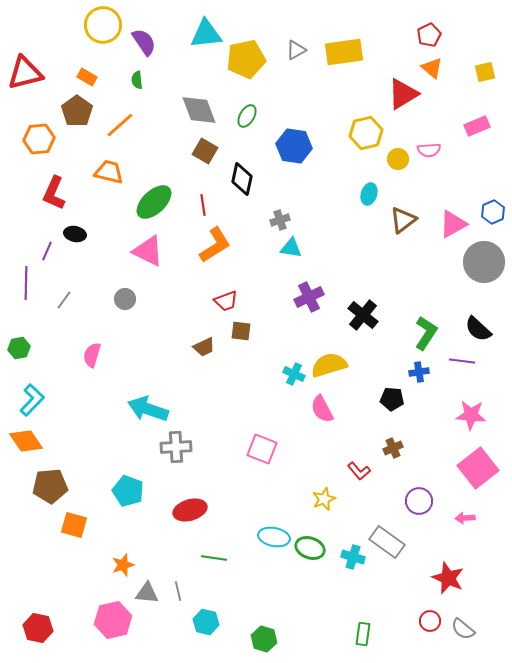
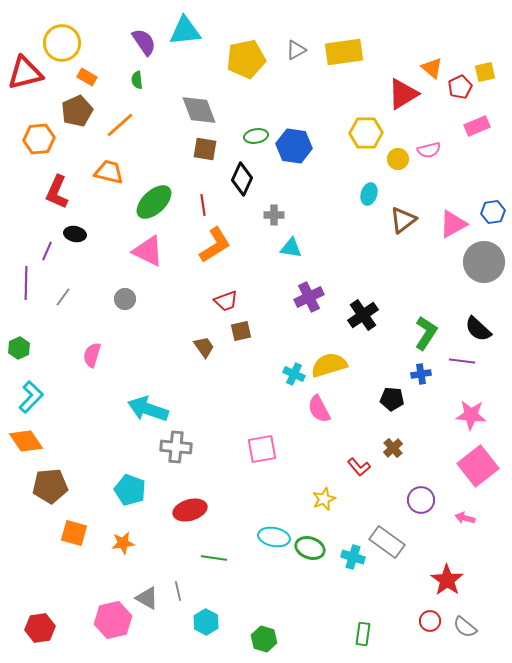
yellow circle at (103, 25): moved 41 px left, 18 px down
cyan triangle at (206, 34): moved 21 px left, 3 px up
red pentagon at (429, 35): moved 31 px right, 52 px down
brown pentagon at (77, 111): rotated 12 degrees clockwise
green ellipse at (247, 116): moved 9 px right, 20 px down; rotated 50 degrees clockwise
yellow hexagon at (366, 133): rotated 12 degrees clockwise
pink semicircle at (429, 150): rotated 10 degrees counterclockwise
brown square at (205, 151): moved 2 px up; rotated 20 degrees counterclockwise
black diamond at (242, 179): rotated 12 degrees clockwise
red L-shape at (54, 193): moved 3 px right, 1 px up
blue hexagon at (493, 212): rotated 15 degrees clockwise
gray cross at (280, 220): moved 6 px left, 5 px up; rotated 18 degrees clockwise
gray line at (64, 300): moved 1 px left, 3 px up
black cross at (363, 315): rotated 16 degrees clockwise
brown square at (241, 331): rotated 20 degrees counterclockwise
brown trapezoid at (204, 347): rotated 100 degrees counterclockwise
green hexagon at (19, 348): rotated 15 degrees counterclockwise
blue cross at (419, 372): moved 2 px right, 2 px down
cyan L-shape at (32, 400): moved 1 px left, 3 px up
pink semicircle at (322, 409): moved 3 px left
gray cross at (176, 447): rotated 8 degrees clockwise
brown cross at (393, 448): rotated 18 degrees counterclockwise
pink square at (262, 449): rotated 32 degrees counterclockwise
pink square at (478, 468): moved 2 px up
red L-shape at (359, 471): moved 4 px up
cyan pentagon at (128, 491): moved 2 px right, 1 px up
purple circle at (419, 501): moved 2 px right, 1 px up
pink arrow at (465, 518): rotated 18 degrees clockwise
orange square at (74, 525): moved 8 px down
orange star at (123, 565): moved 22 px up; rotated 10 degrees clockwise
red star at (448, 578): moved 1 px left, 2 px down; rotated 12 degrees clockwise
gray triangle at (147, 593): moved 5 px down; rotated 25 degrees clockwise
cyan hexagon at (206, 622): rotated 15 degrees clockwise
red hexagon at (38, 628): moved 2 px right; rotated 20 degrees counterclockwise
gray semicircle at (463, 629): moved 2 px right, 2 px up
